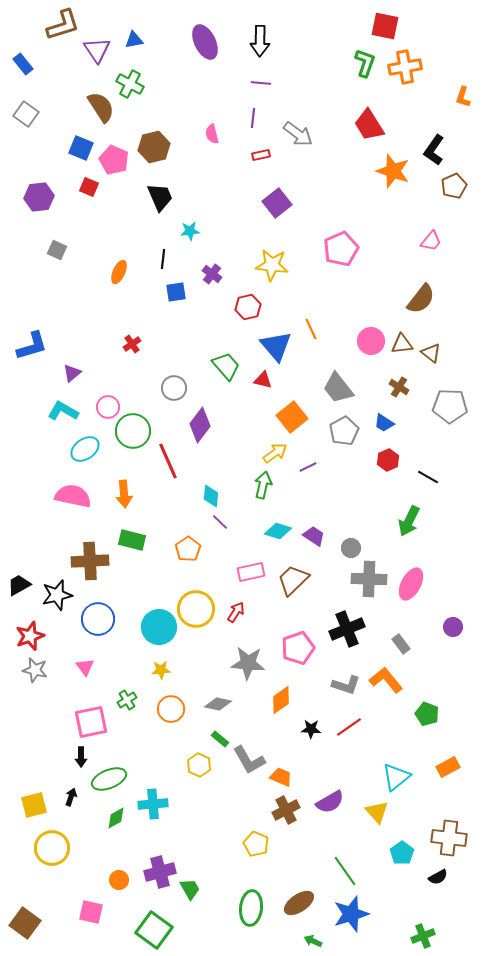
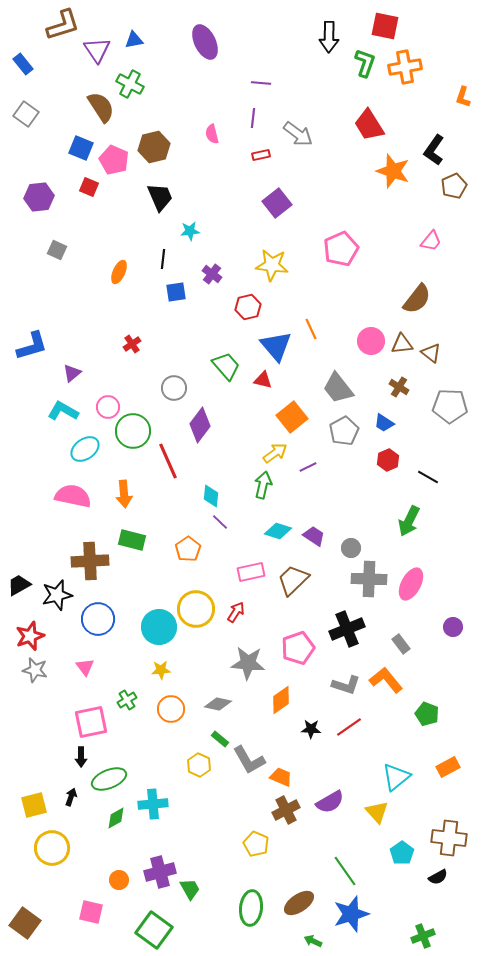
black arrow at (260, 41): moved 69 px right, 4 px up
brown semicircle at (421, 299): moved 4 px left
